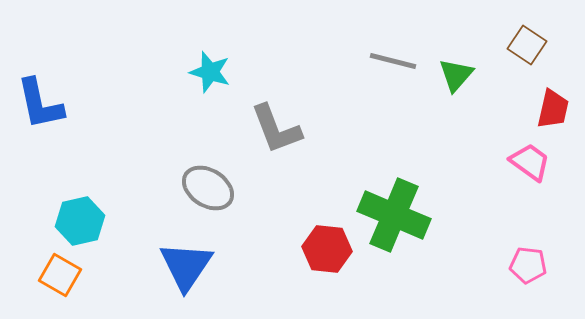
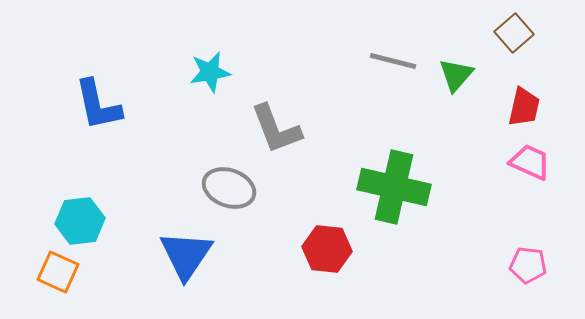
brown square: moved 13 px left, 12 px up; rotated 15 degrees clockwise
cyan star: rotated 27 degrees counterclockwise
blue L-shape: moved 58 px right, 1 px down
red trapezoid: moved 29 px left, 2 px up
pink trapezoid: rotated 12 degrees counterclockwise
gray ellipse: moved 21 px right; rotated 12 degrees counterclockwise
green cross: moved 28 px up; rotated 10 degrees counterclockwise
cyan hexagon: rotated 6 degrees clockwise
blue triangle: moved 11 px up
orange square: moved 2 px left, 3 px up; rotated 6 degrees counterclockwise
